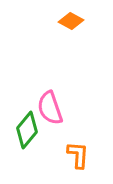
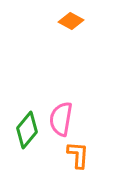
pink semicircle: moved 11 px right, 11 px down; rotated 28 degrees clockwise
